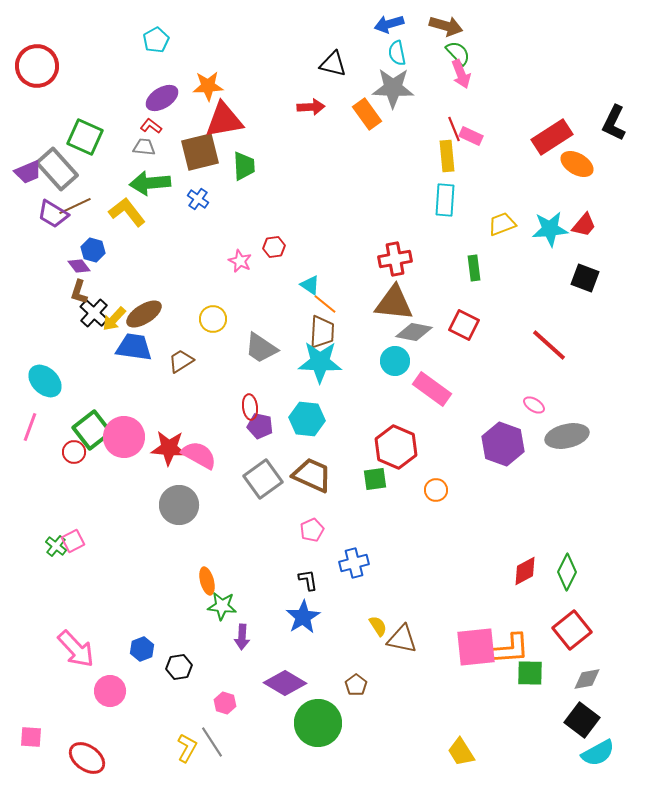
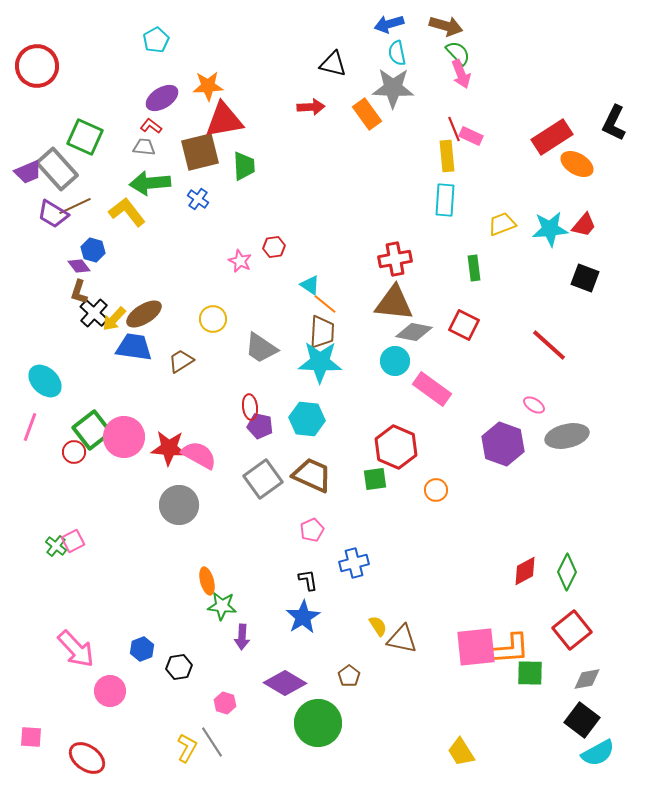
brown pentagon at (356, 685): moved 7 px left, 9 px up
